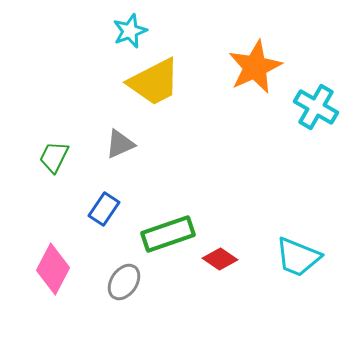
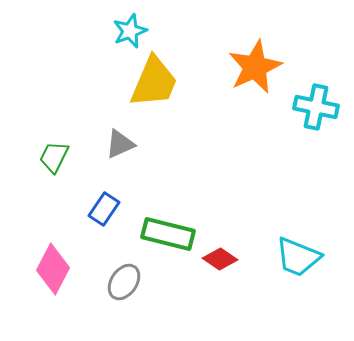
yellow trapezoid: rotated 40 degrees counterclockwise
cyan cross: rotated 18 degrees counterclockwise
green rectangle: rotated 33 degrees clockwise
